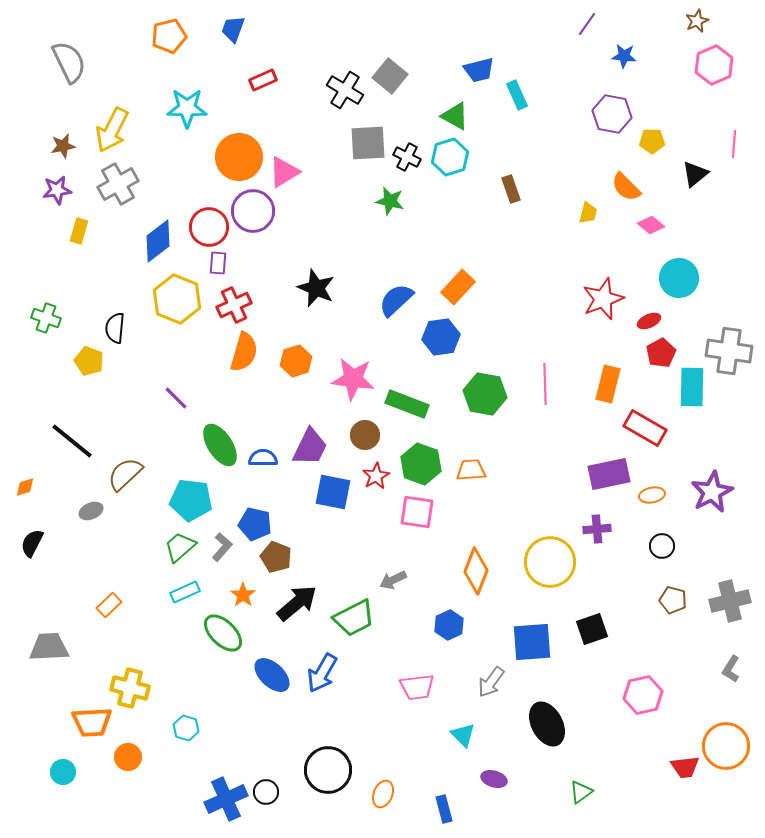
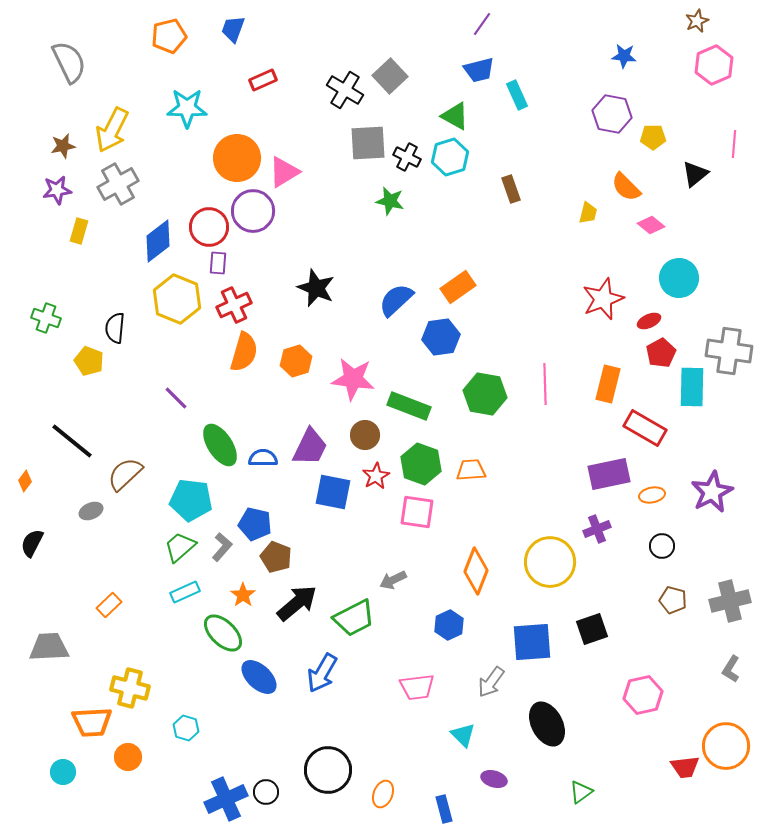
purple line at (587, 24): moved 105 px left
gray square at (390, 76): rotated 8 degrees clockwise
yellow pentagon at (652, 141): moved 1 px right, 4 px up
orange circle at (239, 157): moved 2 px left, 1 px down
orange rectangle at (458, 287): rotated 12 degrees clockwise
green rectangle at (407, 404): moved 2 px right, 2 px down
orange diamond at (25, 487): moved 6 px up; rotated 35 degrees counterclockwise
purple cross at (597, 529): rotated 16 degrees counterclockwise
blue ellipse at (272, 675): moved 13 px left, 2 px down
